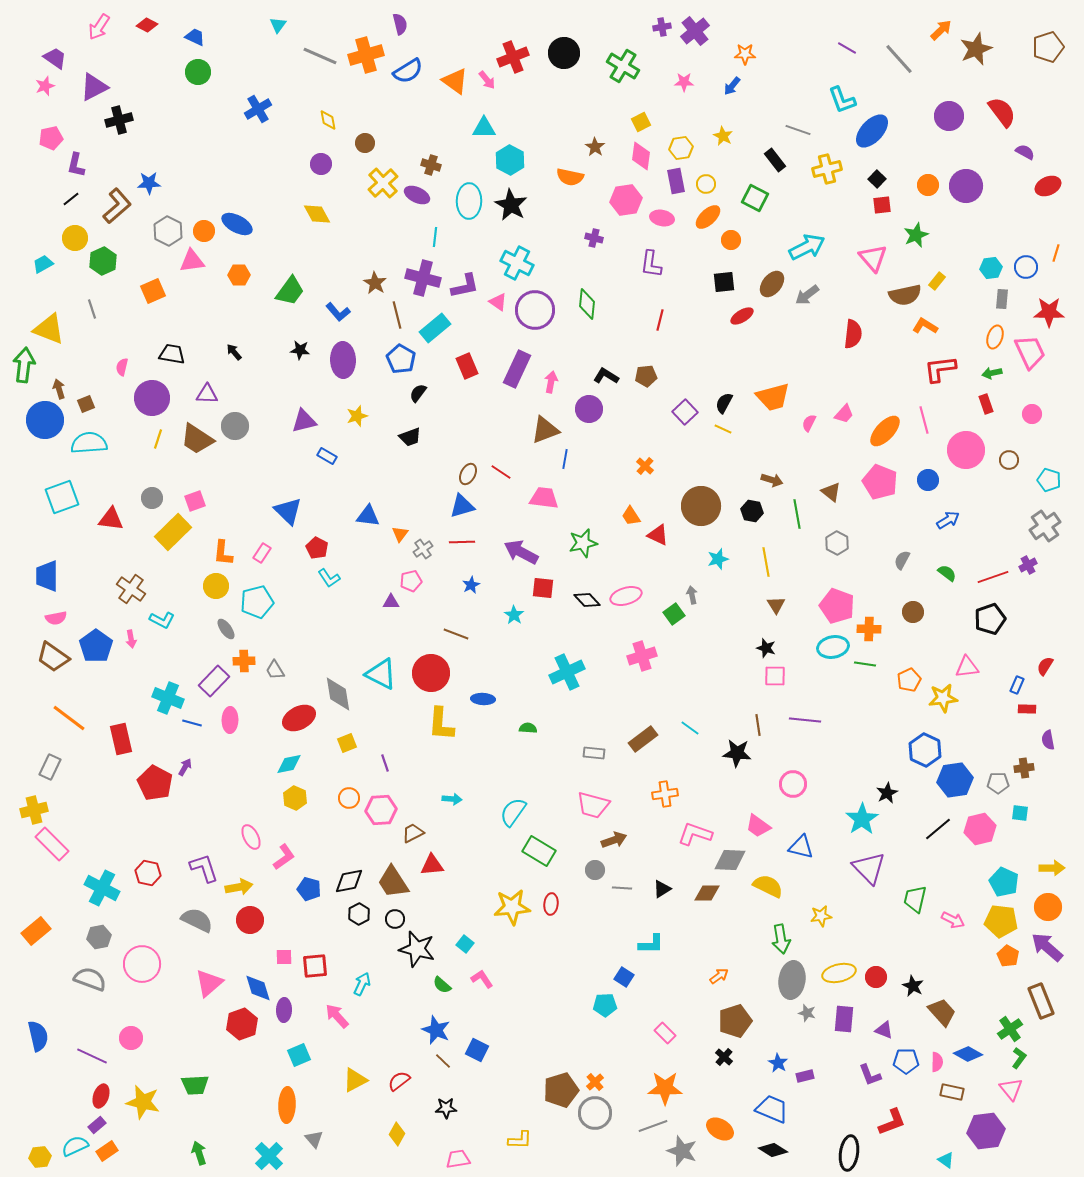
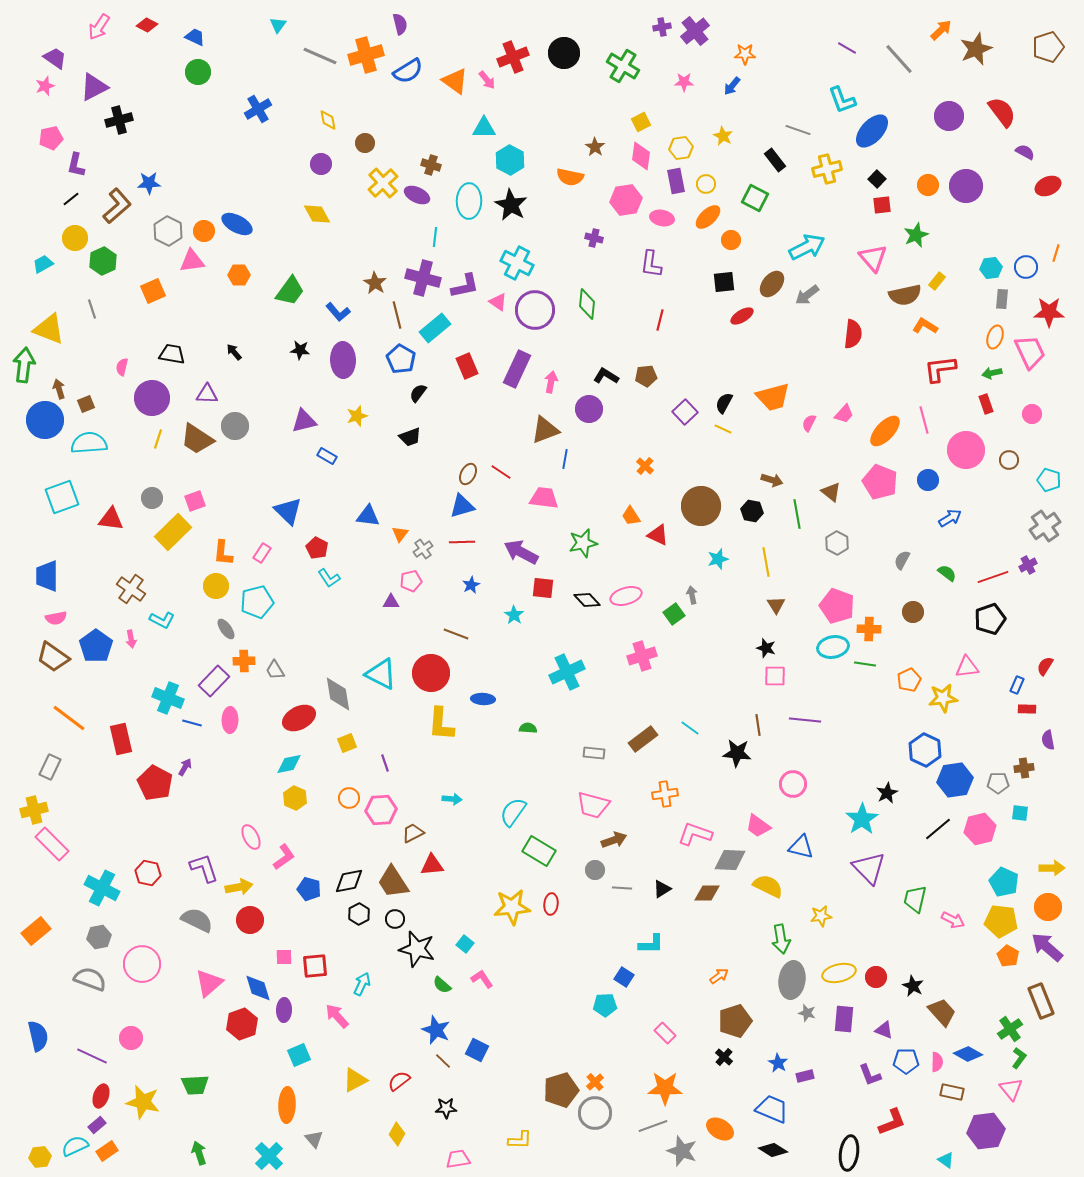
blue arrow at (948, 520): moved 2 px right, 2 px up
